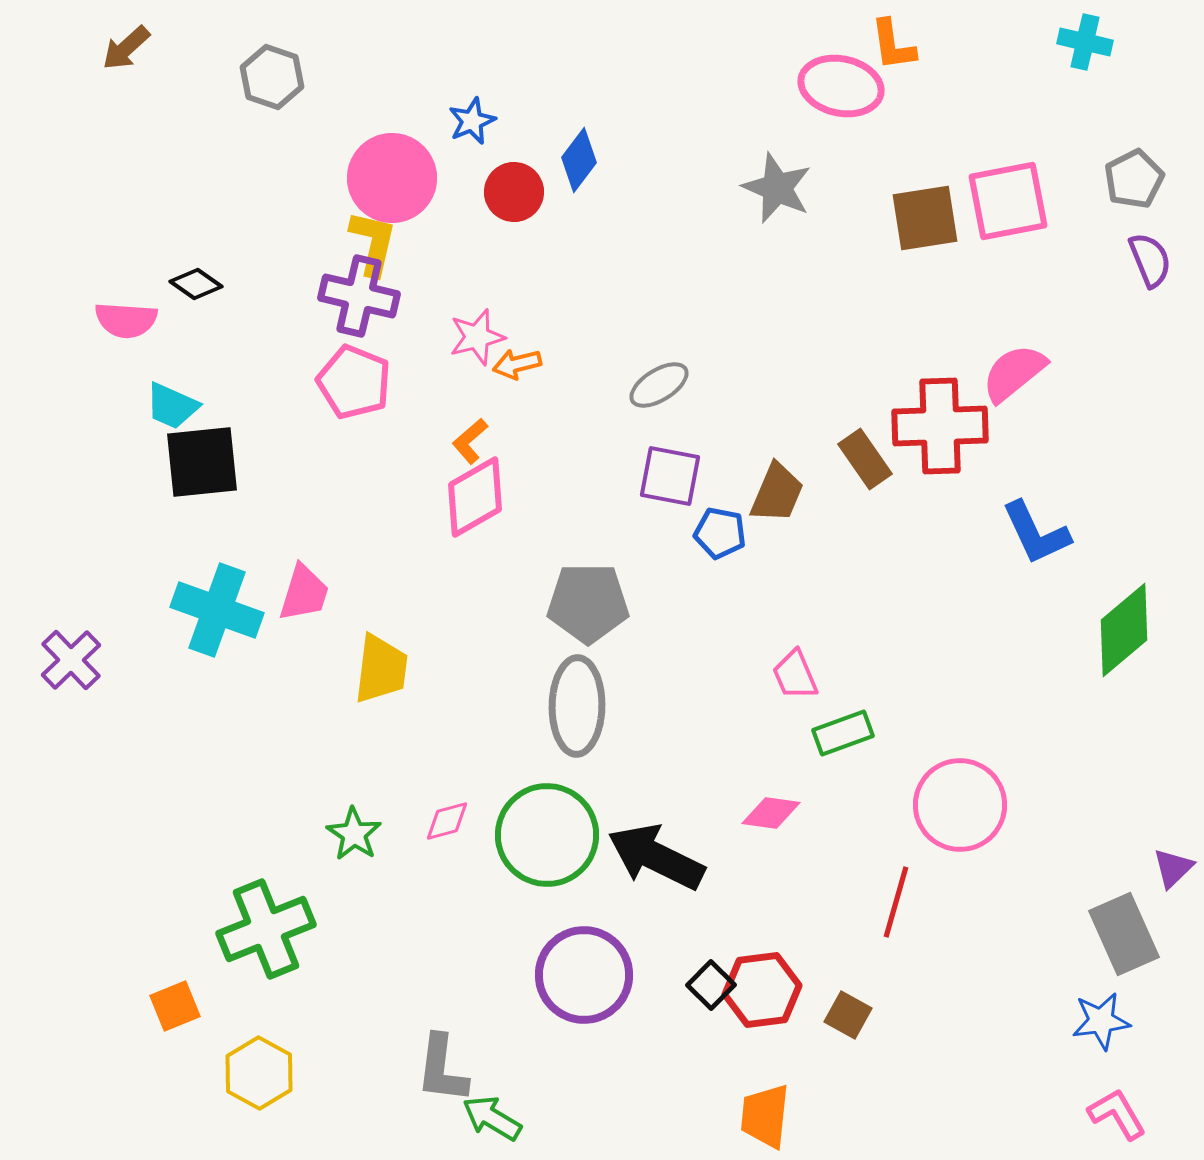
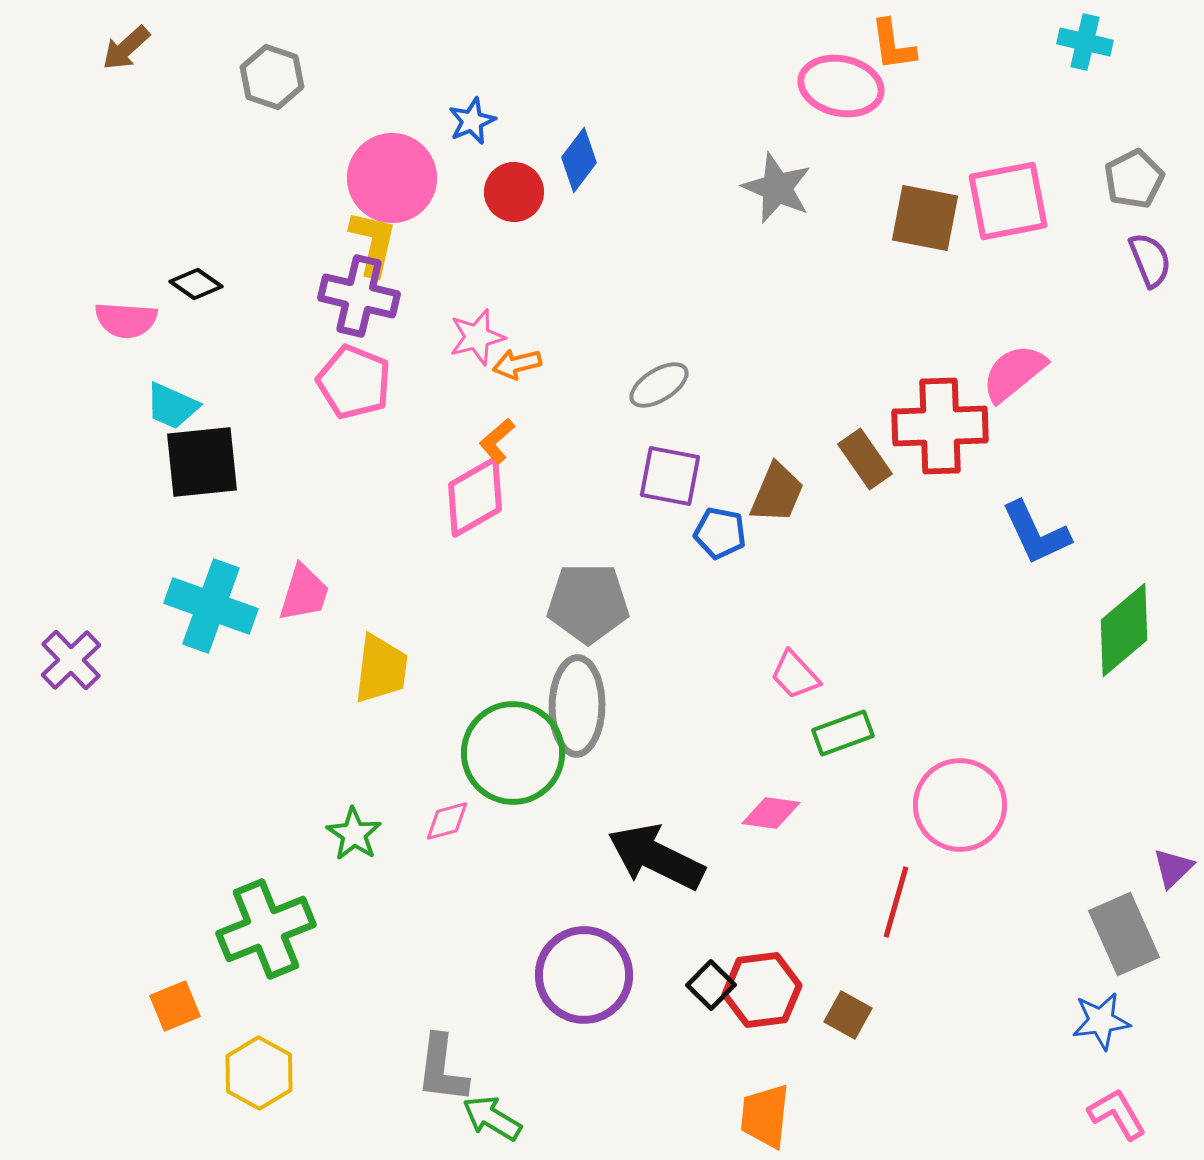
brown square at (925, 218): rotated 20 degrees clockwise
orange L-shape at (470, 441): moved 27 px right
cyan cross at (217, 610): moved 6 px left, 4 px up
pink trapezoid at (795, 675): rotated 20 degrees counterclockwise
green circle at (547, 835): moved 34 px left, 82 px up
